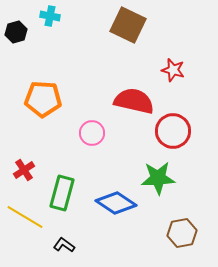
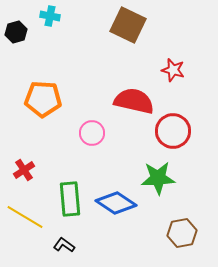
green rectangle: moved 8 px right, 6 px down; rotated 20 degrees counterclockwise
